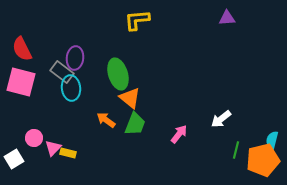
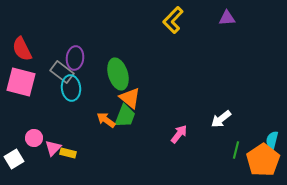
yellow L-shape: moved 36 px right; rotated 40 degrees counterclockwise
green trapezoid: moved 10 px left, 8 px up
orange pentagon: rotated 20 degrees counterclockwise
